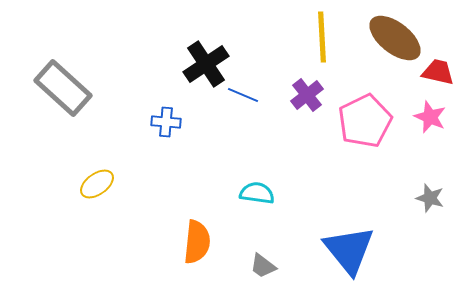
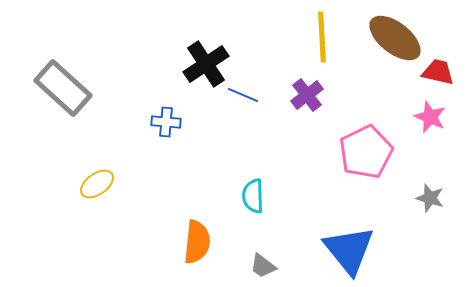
pink pentagon: moved 1 px right, 31 px down
cyan semicircle: moved 4 px left, 3 px down; rotated 100 degrees counterclockwise
